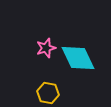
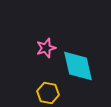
cyan diamond: moved 8 px down; rotated 12 degrees clockwise
